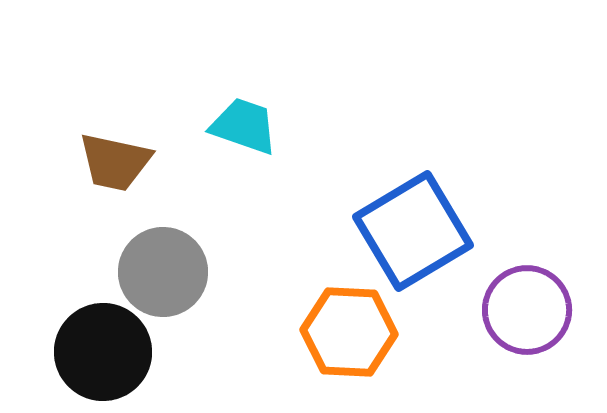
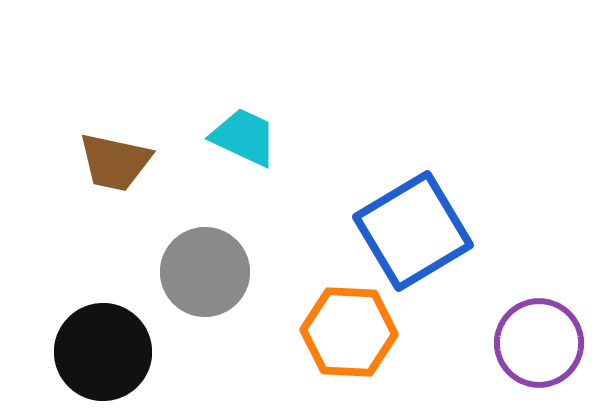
cyan trapezoid: moved 11 px down; rotated 6 degrees clockwise
gray circle: moved 42 px right
purple circle: moved 12 px right, 33 px down
